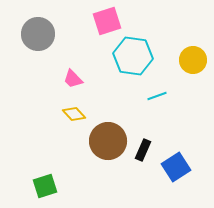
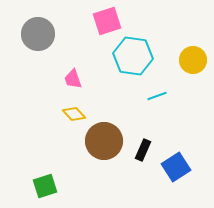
pink trapezoid: rotated 25 degrees clockwise
brown circle: moved 4 px left
